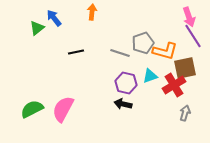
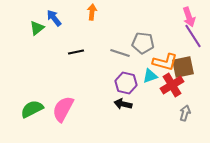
gray pentagon: rotated 25 degrees clockwise
orange L-shape: moved 11 px down
brown square: moved 2 px left, 1 px up
red cross: moved 2 px left
